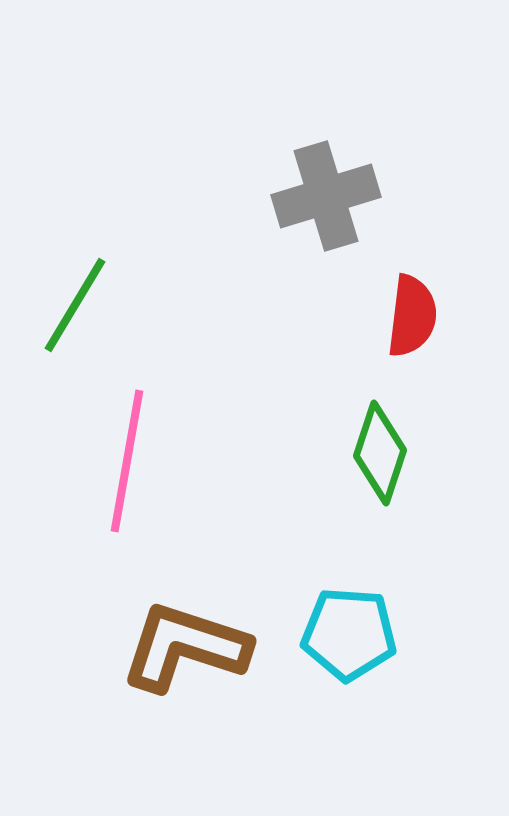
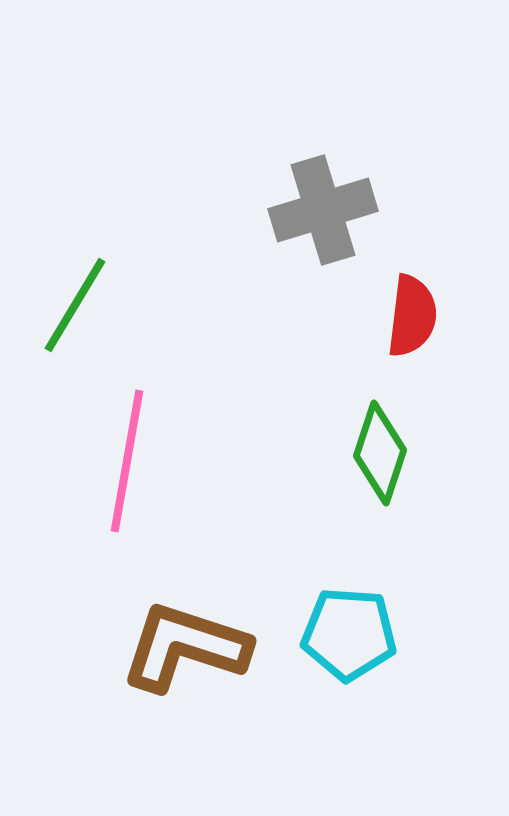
gray cross: moved 3 px left, 14 px down
